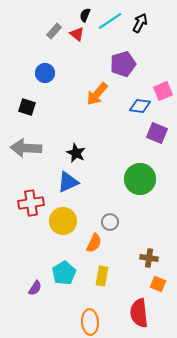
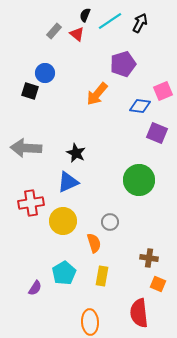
black square: moved 3 px right, 16 px up
green circle: moved 1 px left, 1 px down
orange semicircle: rotated 42 degrees counterclockwise
